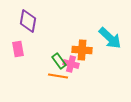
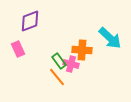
purple diamond: moved 2 px right; rotated 60 degrees clockwise
pink rectangle: rotated 14 degrees counterclockwise
orange line: moved 1 px left, 1 px down; rotated 42 degrees clockwise
